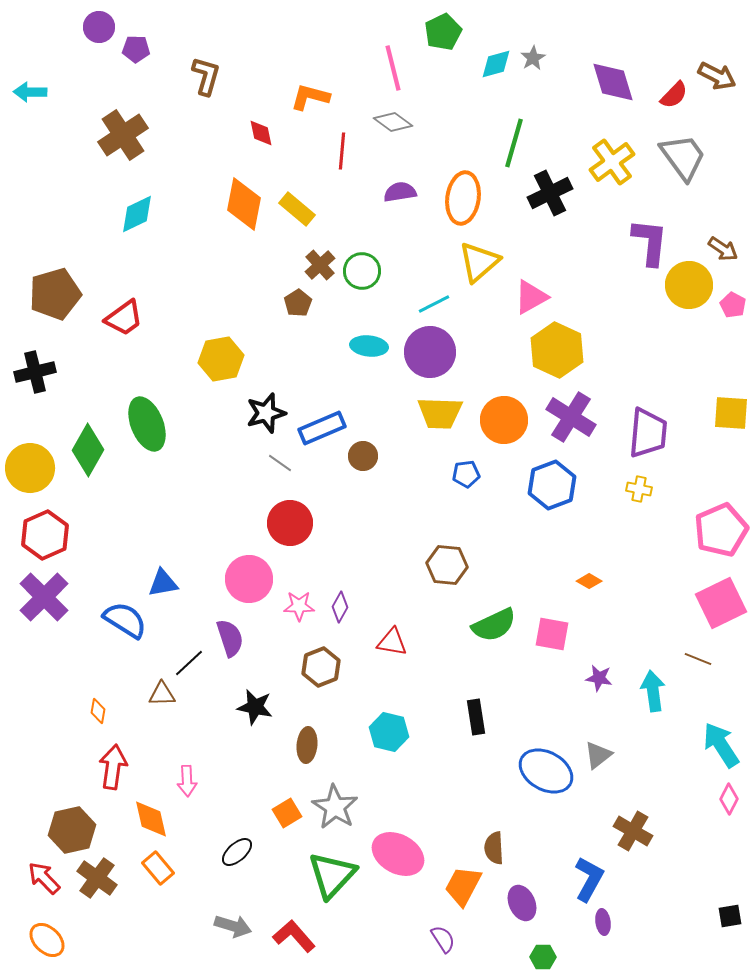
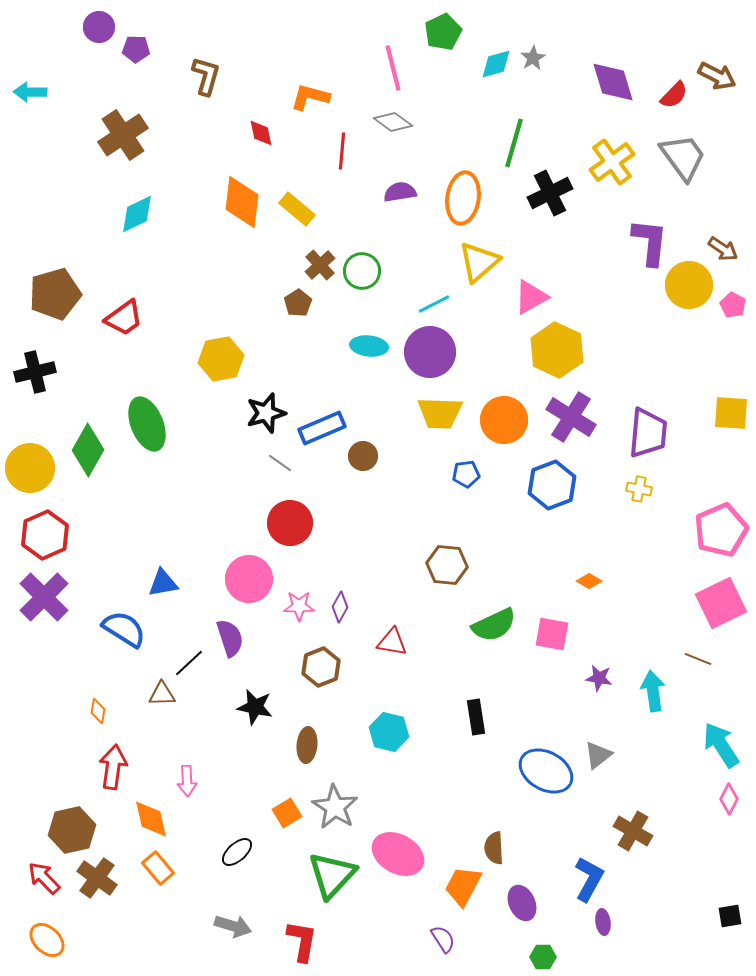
orange diamond at (244, 204): moved 2 px left, 2 px up; rotated 4 degrees counterclockwise
blue semicircle at (125, 620): moved 1 px left, 9 px down
red L-shape at (294, 936): moved 8 px right, 5 px down; rotated 51 degrees clockwise
